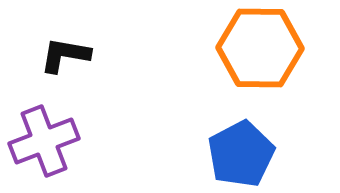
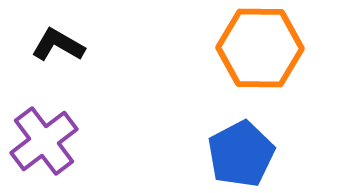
black L-shape: moved 7 px left, 10 px up; rotated 20 degrees clockwise
purple cross: rotated 16 degrees counterclockwise
